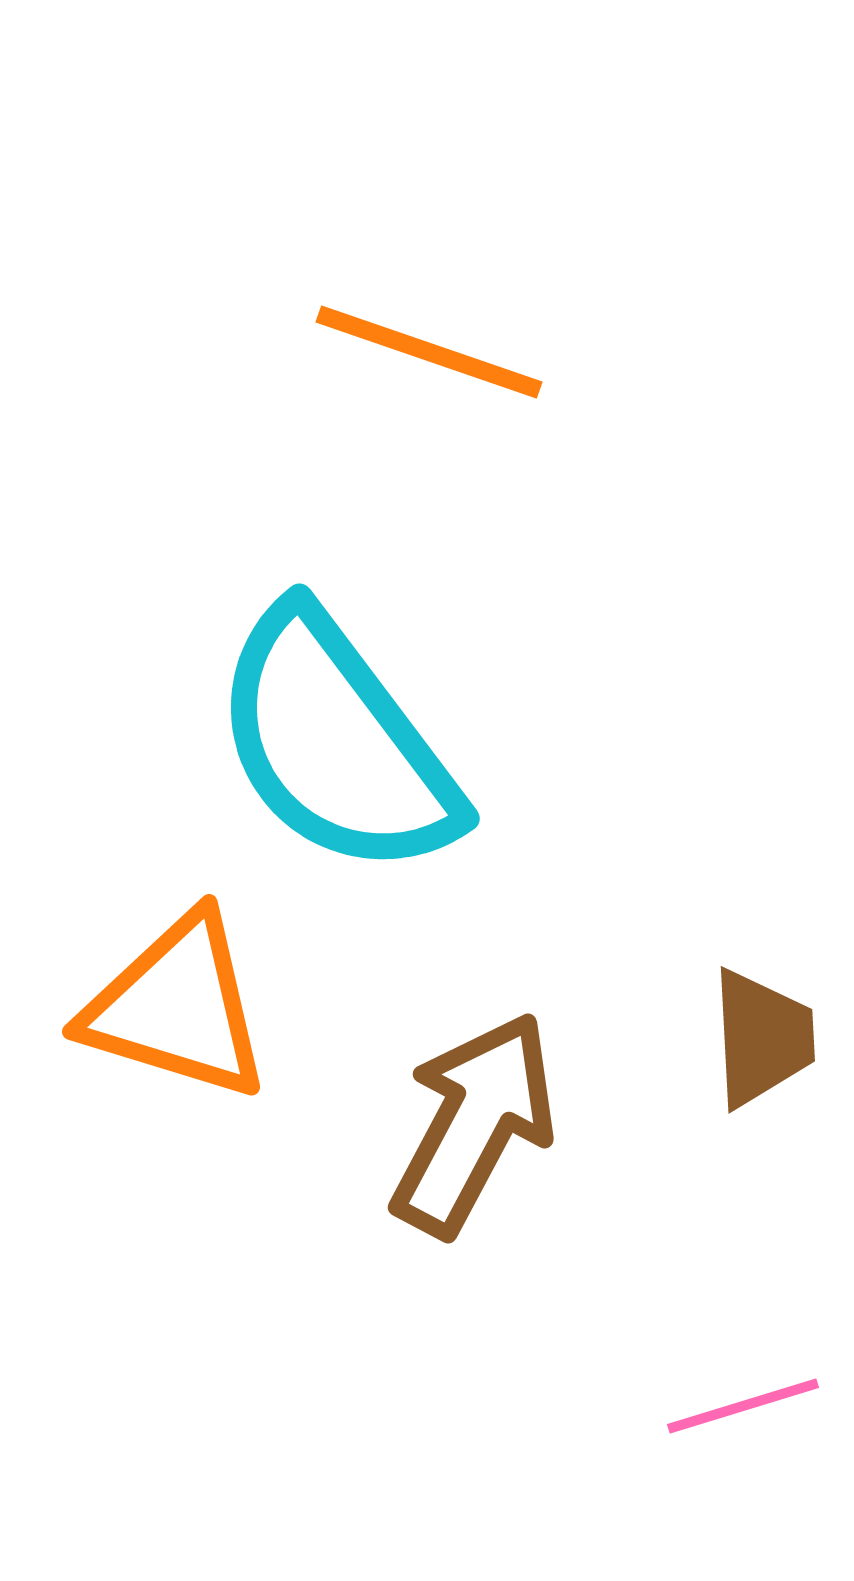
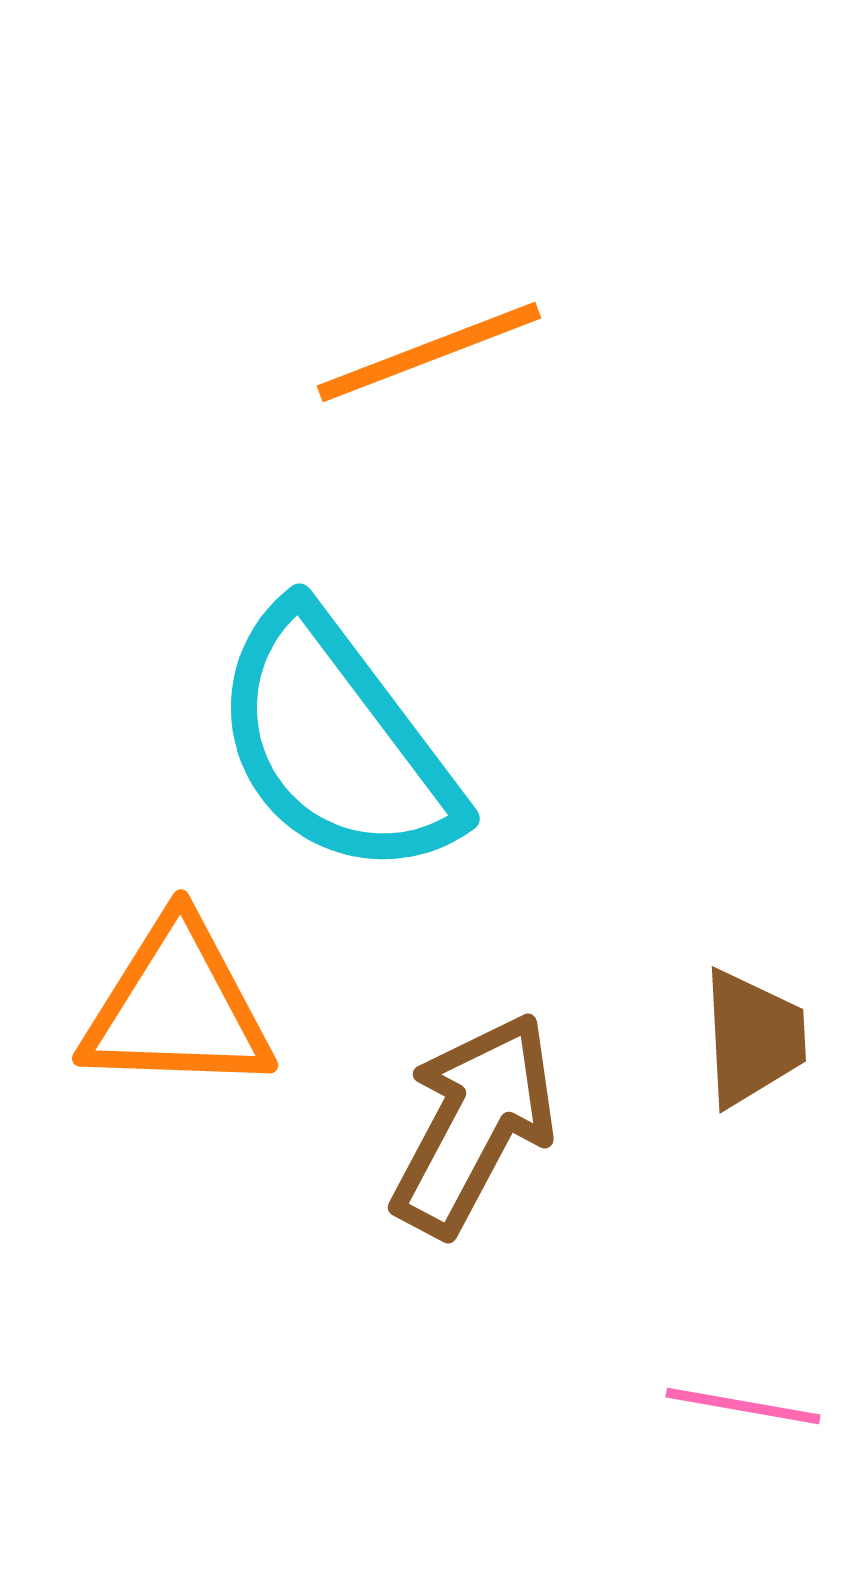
orange line: rotated 40 degrees counterclockwise
orange triangle: rotated 15 degrees counterclockwise
brown trapezoid: moved 9 px left
pink line: rotated 27 degrees clockwise
